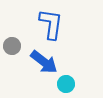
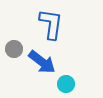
gray circle: moved 2 px right, 3 px down
blue arrow: moved 2 px left
